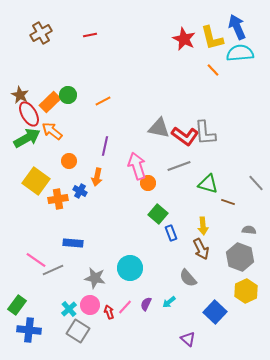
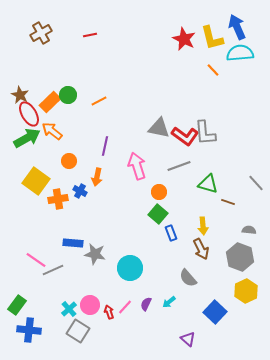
orange line at (103, 101): moved 4 px left
orange circle at (148, 183): moved 11 px right, 9 px down
gray star at (95, 278): moved 24 px up
